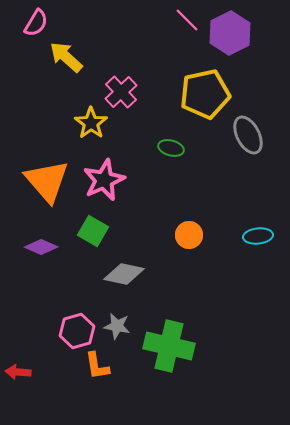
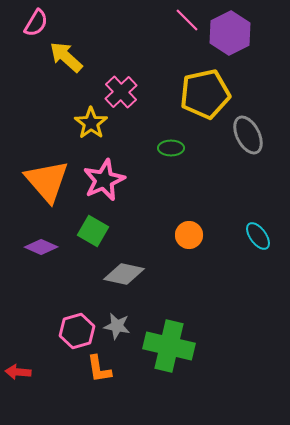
green ellipse: rotated 15 degrees counterclockwise
cyan ellipse: rotated 60 degrees clockwise
orange L-shape: moved 2 px right, 3 px down
